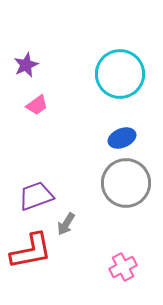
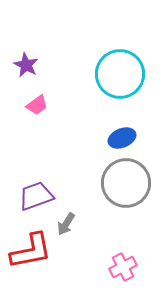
purple star: rotated 20 degrees counterclockwise
